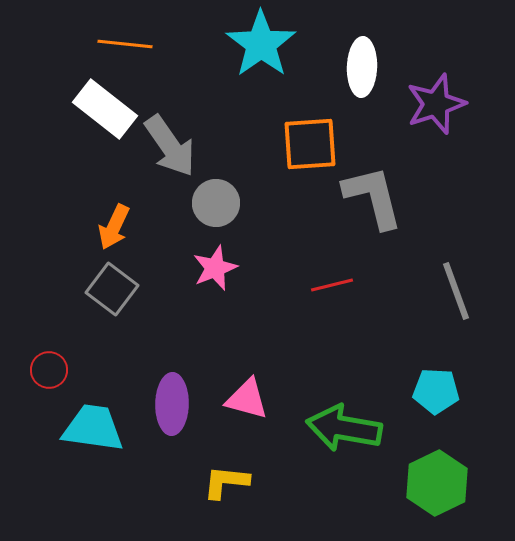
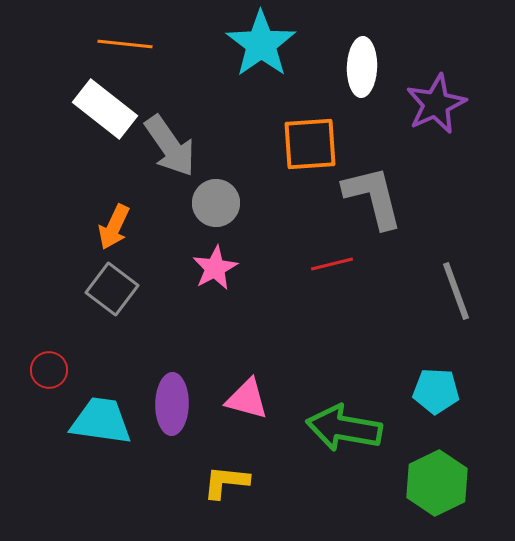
purple star: rotated 6 degrees counterclockwise
pink star: rotated 6 degrees counterclockwise
red line: moved 21 px up
cyan trapezoid: moved 8 px right, 7 px up
